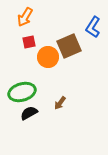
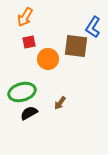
brown square: moved 7 px right; rotated 30 degrees clockwise
orange circle: moved 2 px down
